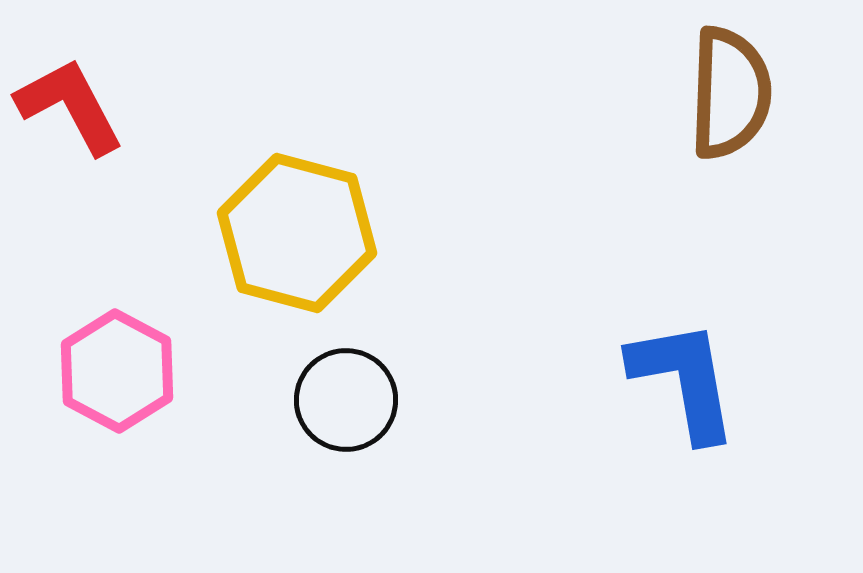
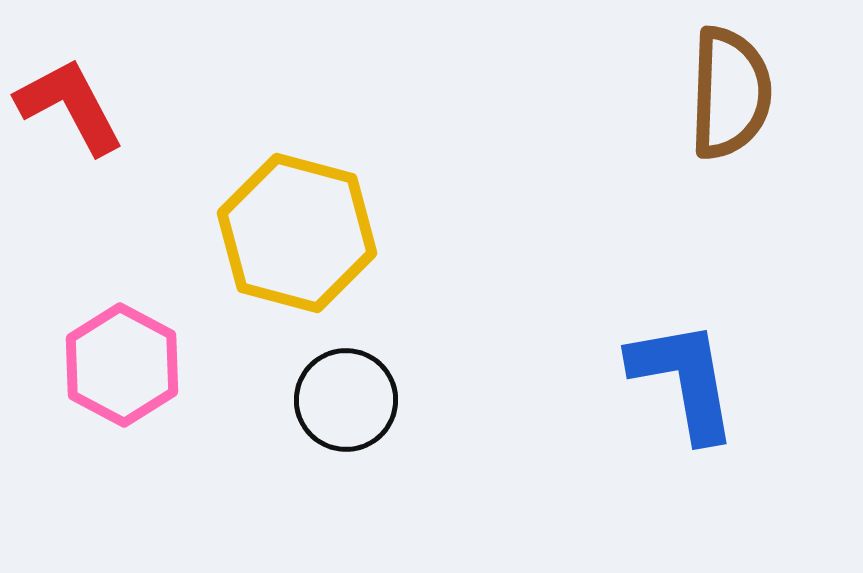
pink hexagon: moved 5 px right, 6 px up
